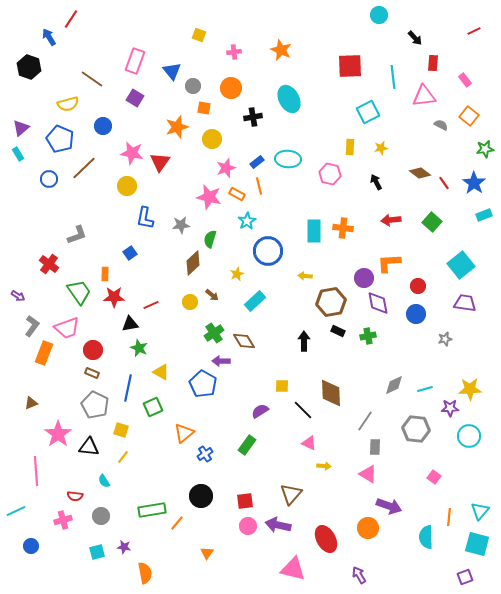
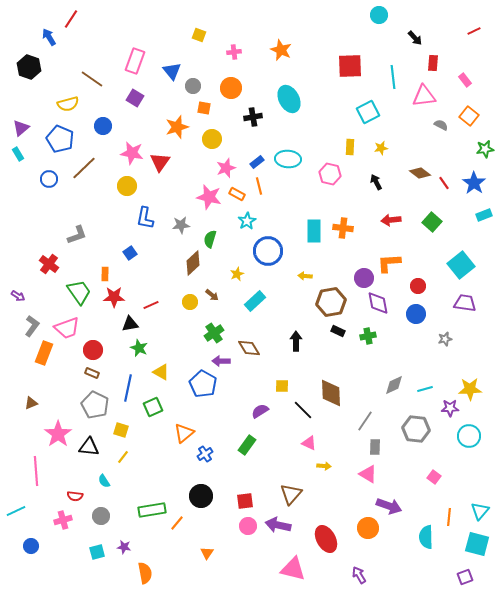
brown diamond at (244, 341): moved 5 px right, 7 px down
black arrow at (304, 341): moved 8 px left
